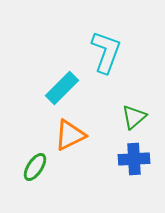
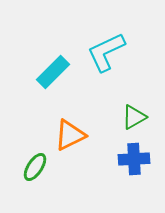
cyan L-shape: rotated 135 degrees counterclockwise
cyan rectangle: moved 9 px left, 16 px up
green triangle: rotated 12 degrees clockwise
